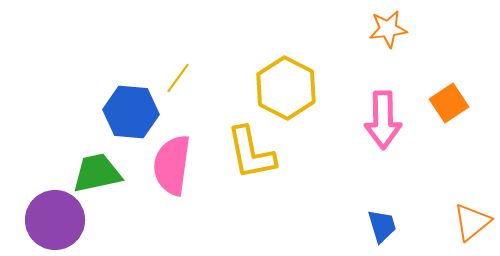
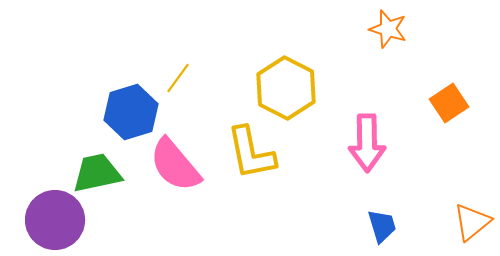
orange star: rotated 24 degrees clockwise
blue hexagon: rotated 22 degrees counterclockwise
pink arrow: moved 16 px left, 23 px down
pink semicircle: moved 3 px right; rotated 48 degrees counterclockwise
